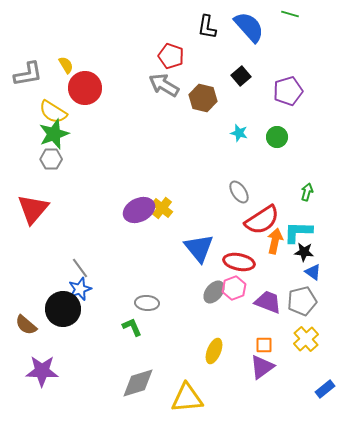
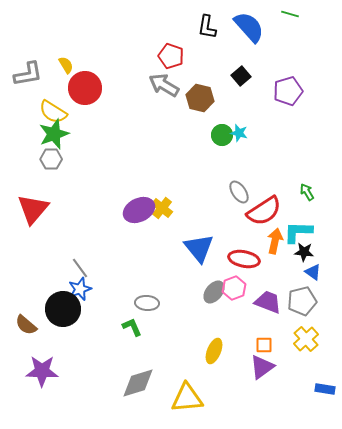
brown hexagon at (203, 98): moved 3 px left
green circle at (277, 137): moved 55 px left, 2 px up
green arrow at (307, 192): rotated 48 degrees counterclockwise
red semicircle at (262, 220): moved 2 px right, 9 px up
red ellipse at (239, 262): moved 5 px right, 3 px up
blue rectangle at (325, 389): rotated 48 degrees clockwise
